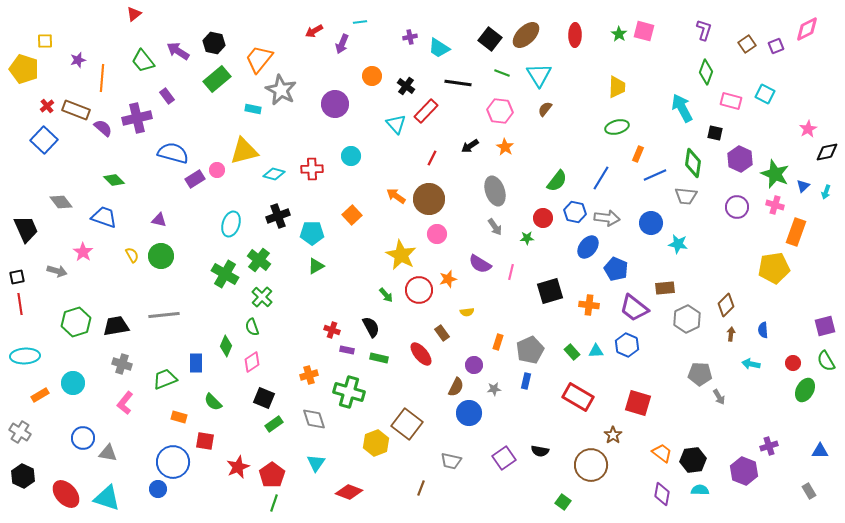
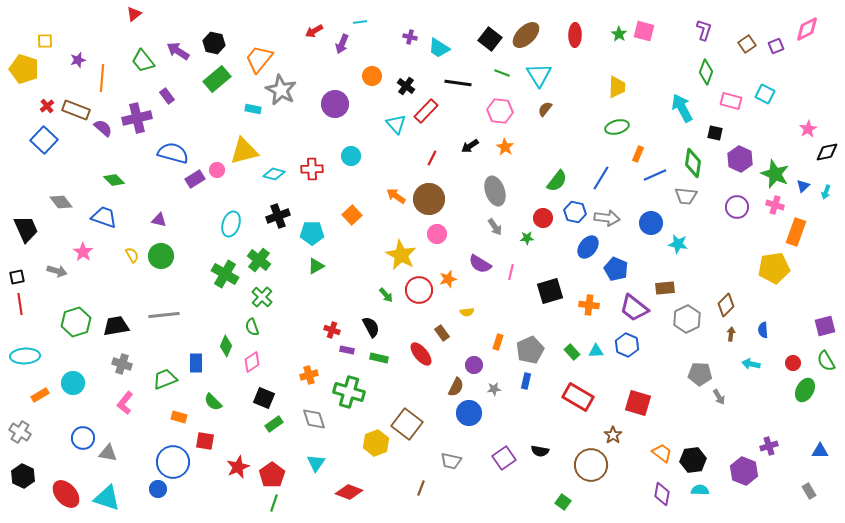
purple cross at (410, 37): rotated 24 degrees clockwise
